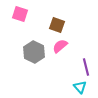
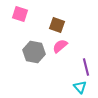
gray hexagon: rotated 15 degrees counterclockwise
